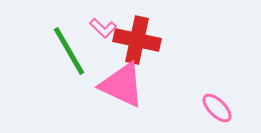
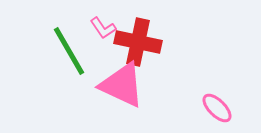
pink L-shape: rotated 12 degrees clockwise
red cross: moved 1 px right, 2 px down
